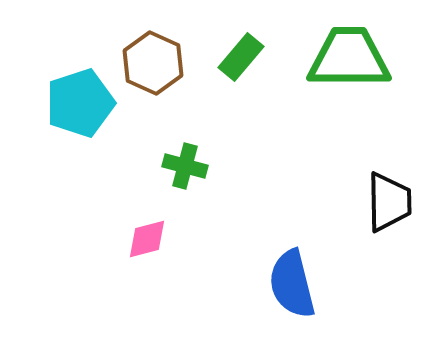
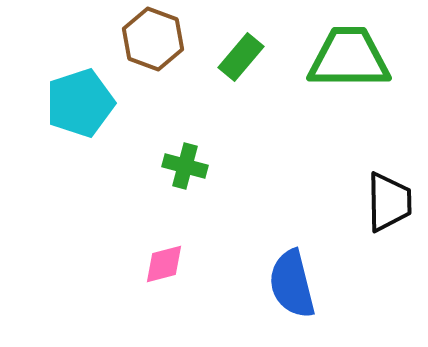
brown hexagon: moved 24 px up; rotated 4 degrees counterclockwise
pink diamond: moved 17 px right, 25 px down
